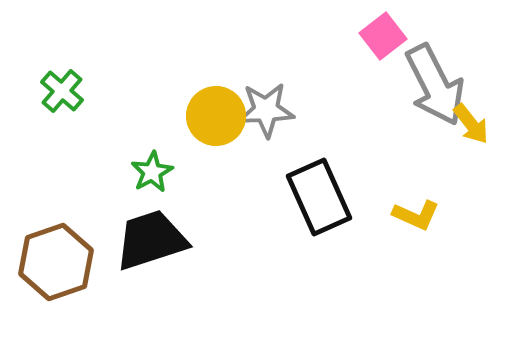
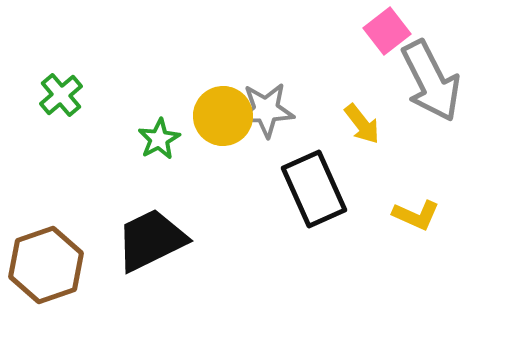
pink square: moved 4 px right, 5 px up
gray arrow: moved 4 px left, 4 px up
green cross: moved 1 px left, 4 px down; rotated 9 degrees clockwise
yellow circle: moved 7 px right
yellow arrow: moved 109 px left
green star: moved 7 px right, 33 px up
black rectangle: moved 5 px left, 8 px up
black trapezoid: rotated 8 degrees counterclockwise
brown hexagon: moved 10 px left, 3 px down
